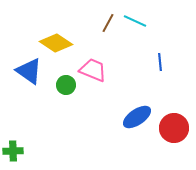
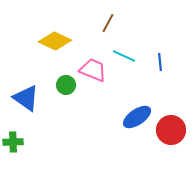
cyan line: moved 11 px left, 35 px down
yellow diamond: moved 1 px left, 2 px up; rotated 8 degrees counterclockwise
blue triangle: moved 3 px left, 27 px down
red circle: moved 3 px left, 2 px down
green cross: moved 9 px up
